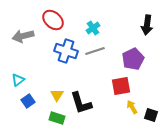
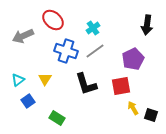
gray arrow: rotated 10 degrees counterclockwise
gray line: rotated 18 degrees counterclockwise
yellow triangle: moved 12 px left, 16 px up
black L-shape: moved 5 px right, 19 px up
yellow arrow: moved 1 px right, 1 px down
green rectangle: rotated 14 degrees clockwise
